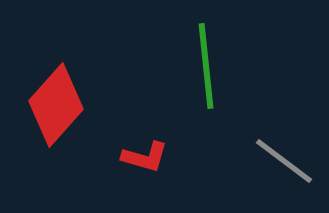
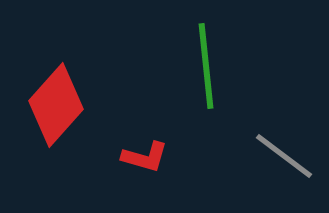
gray line: moved 5 px up
